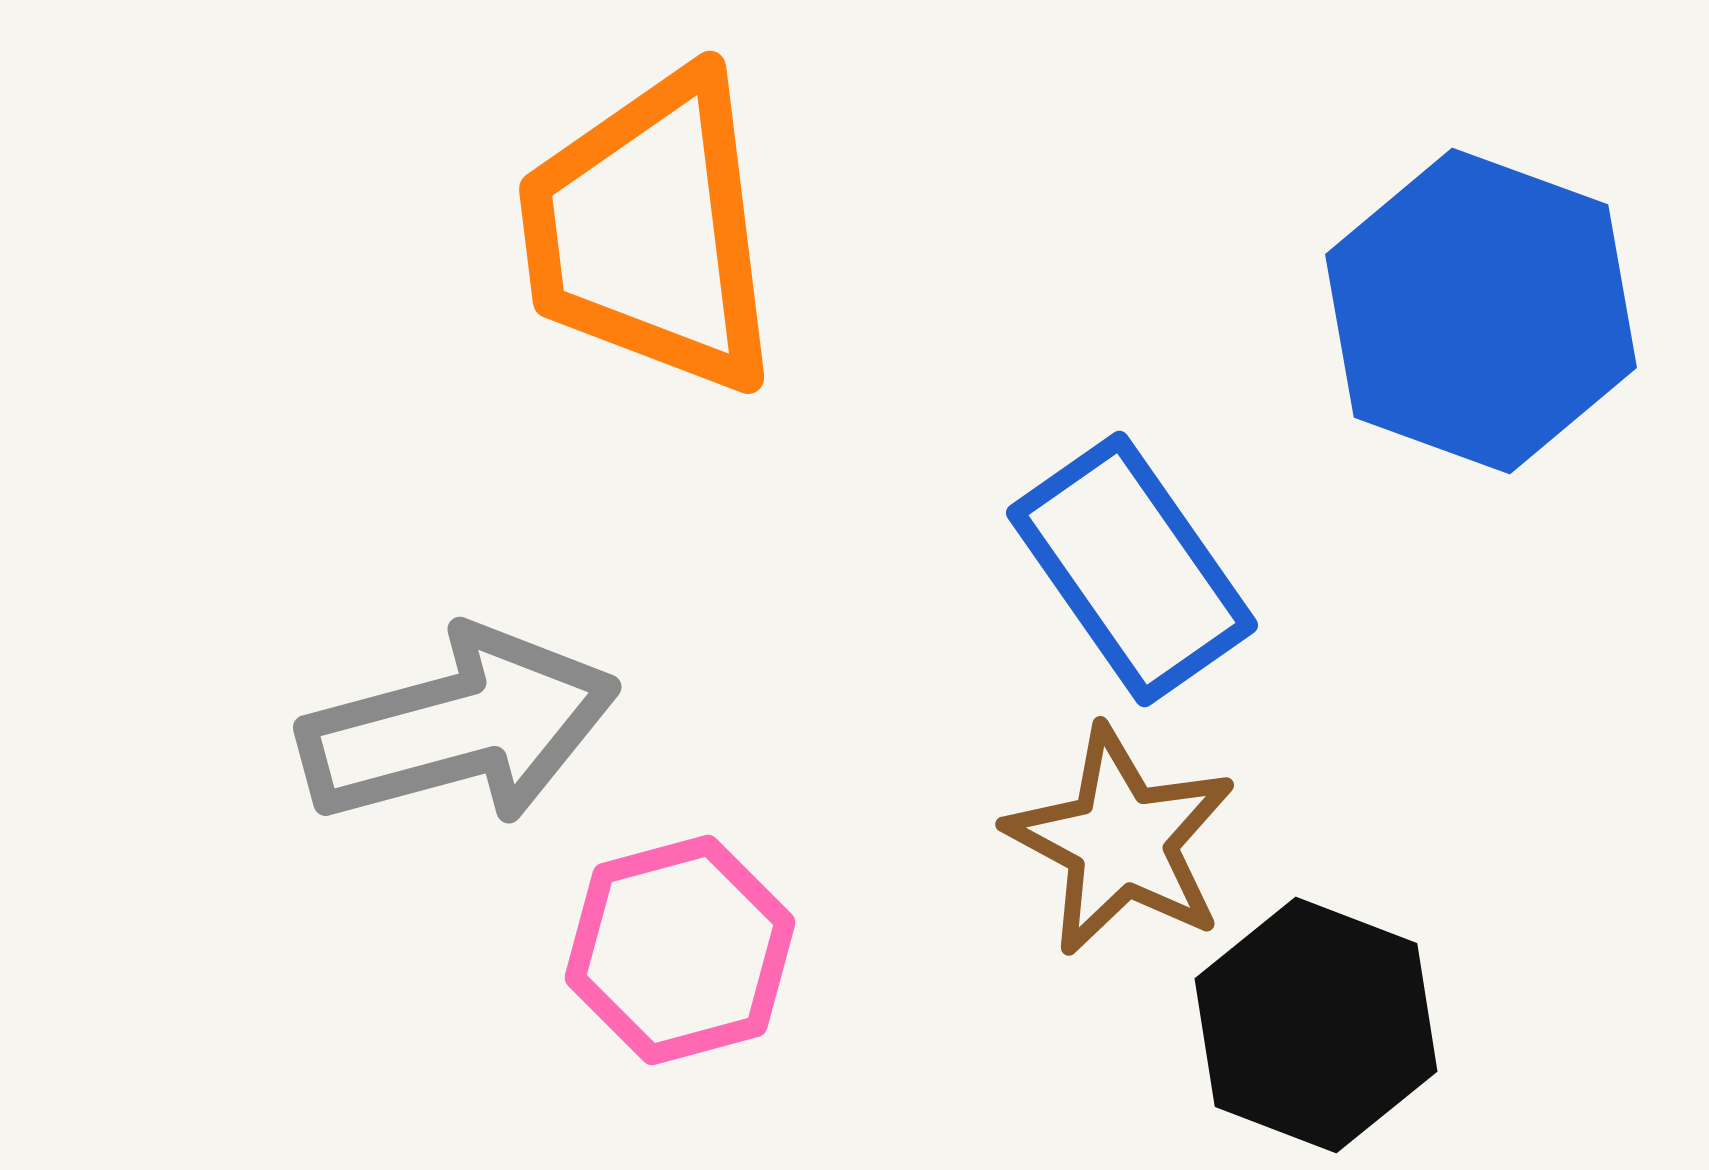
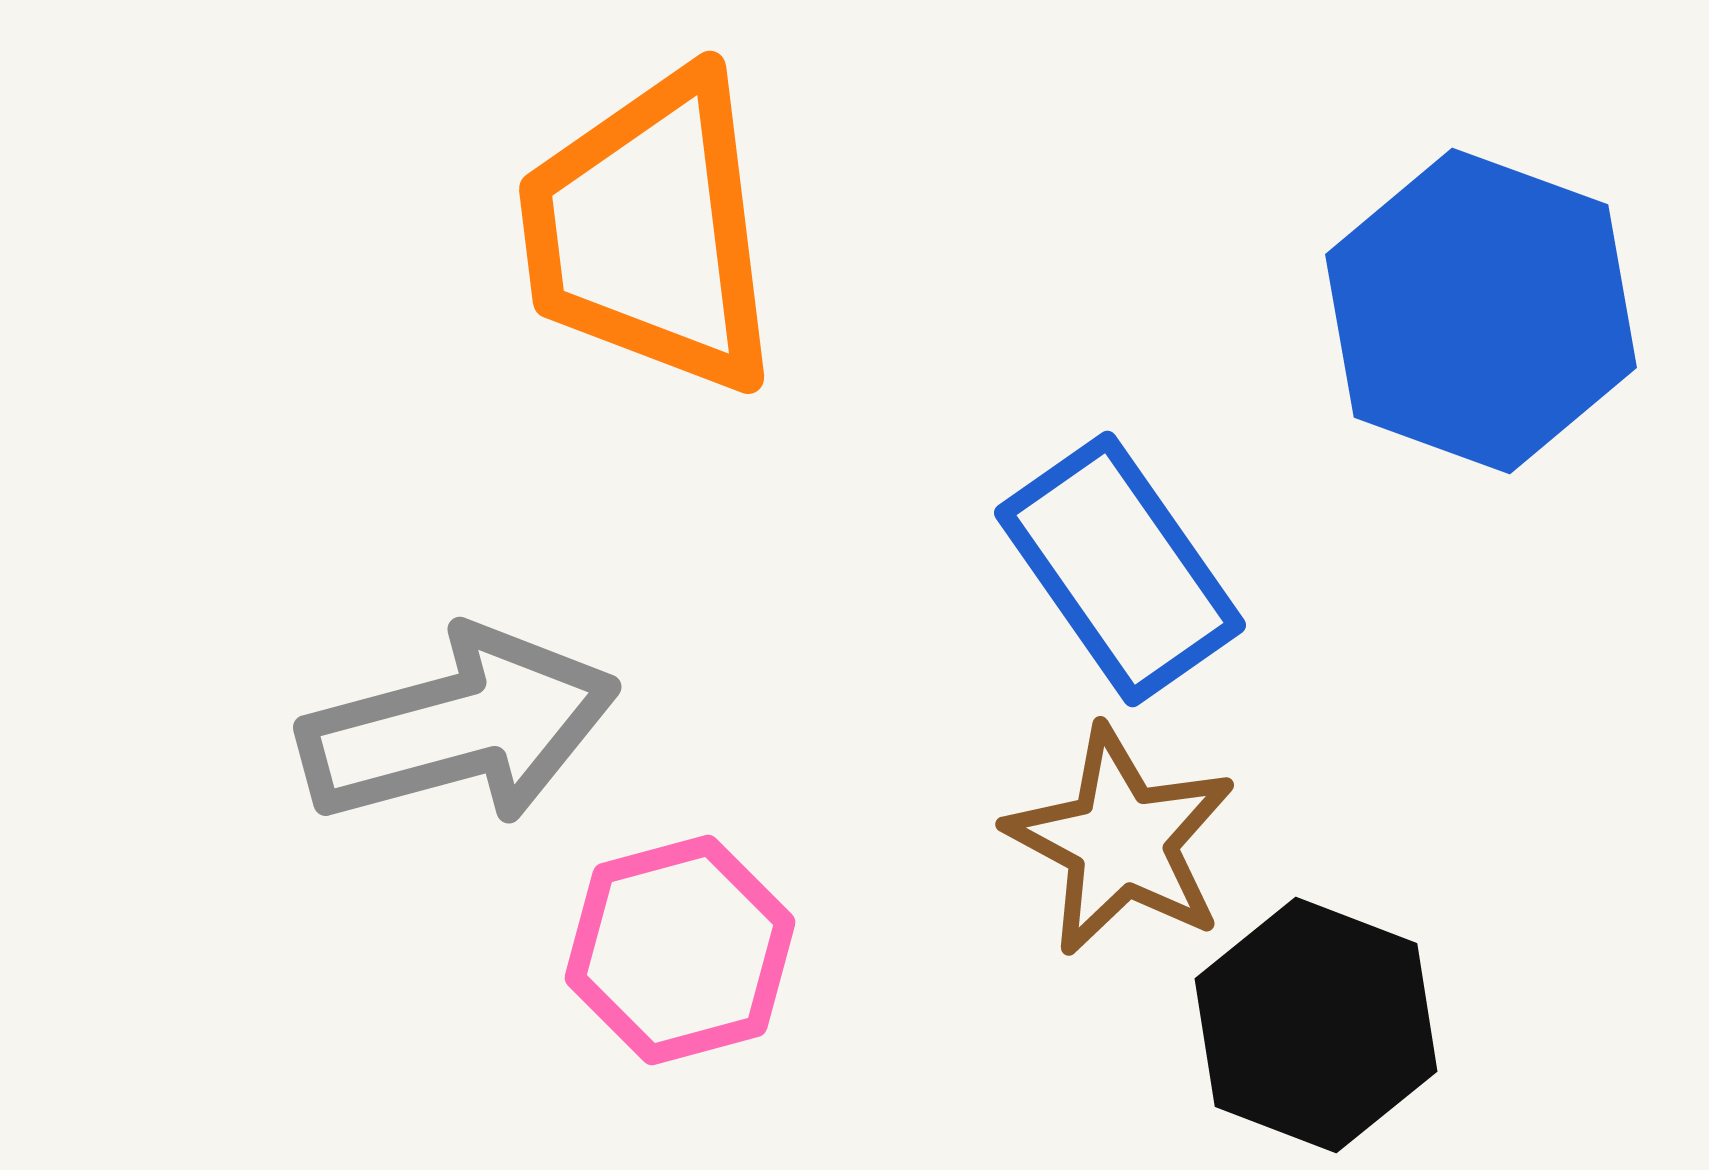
blue rectangle: moved 12 px left
